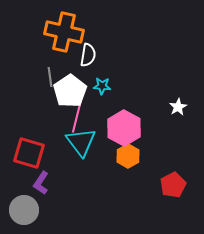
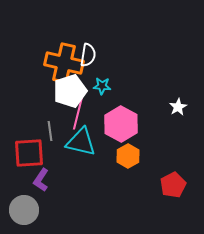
orange cross: moved 31 px down
gray line: moved 54 px down
white pentagon: rotated 16 degrees clockwise
pink line: moved 1 px right, 3 px up
pink hexagon: moved 3 px left, 4 px up
cyan triangle: rotated 40 degrees counterclockwise
red square: rotated 20 degrees counterclockwise
purple L-shape: moved 3 px up
